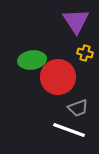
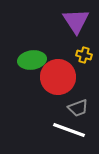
yellow cross: moved 1 px left, 2 px down
